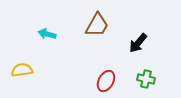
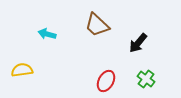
brown trapezoid: rotated 104 degrees clockwise
green cross: rotated 24 degrees clockwise
